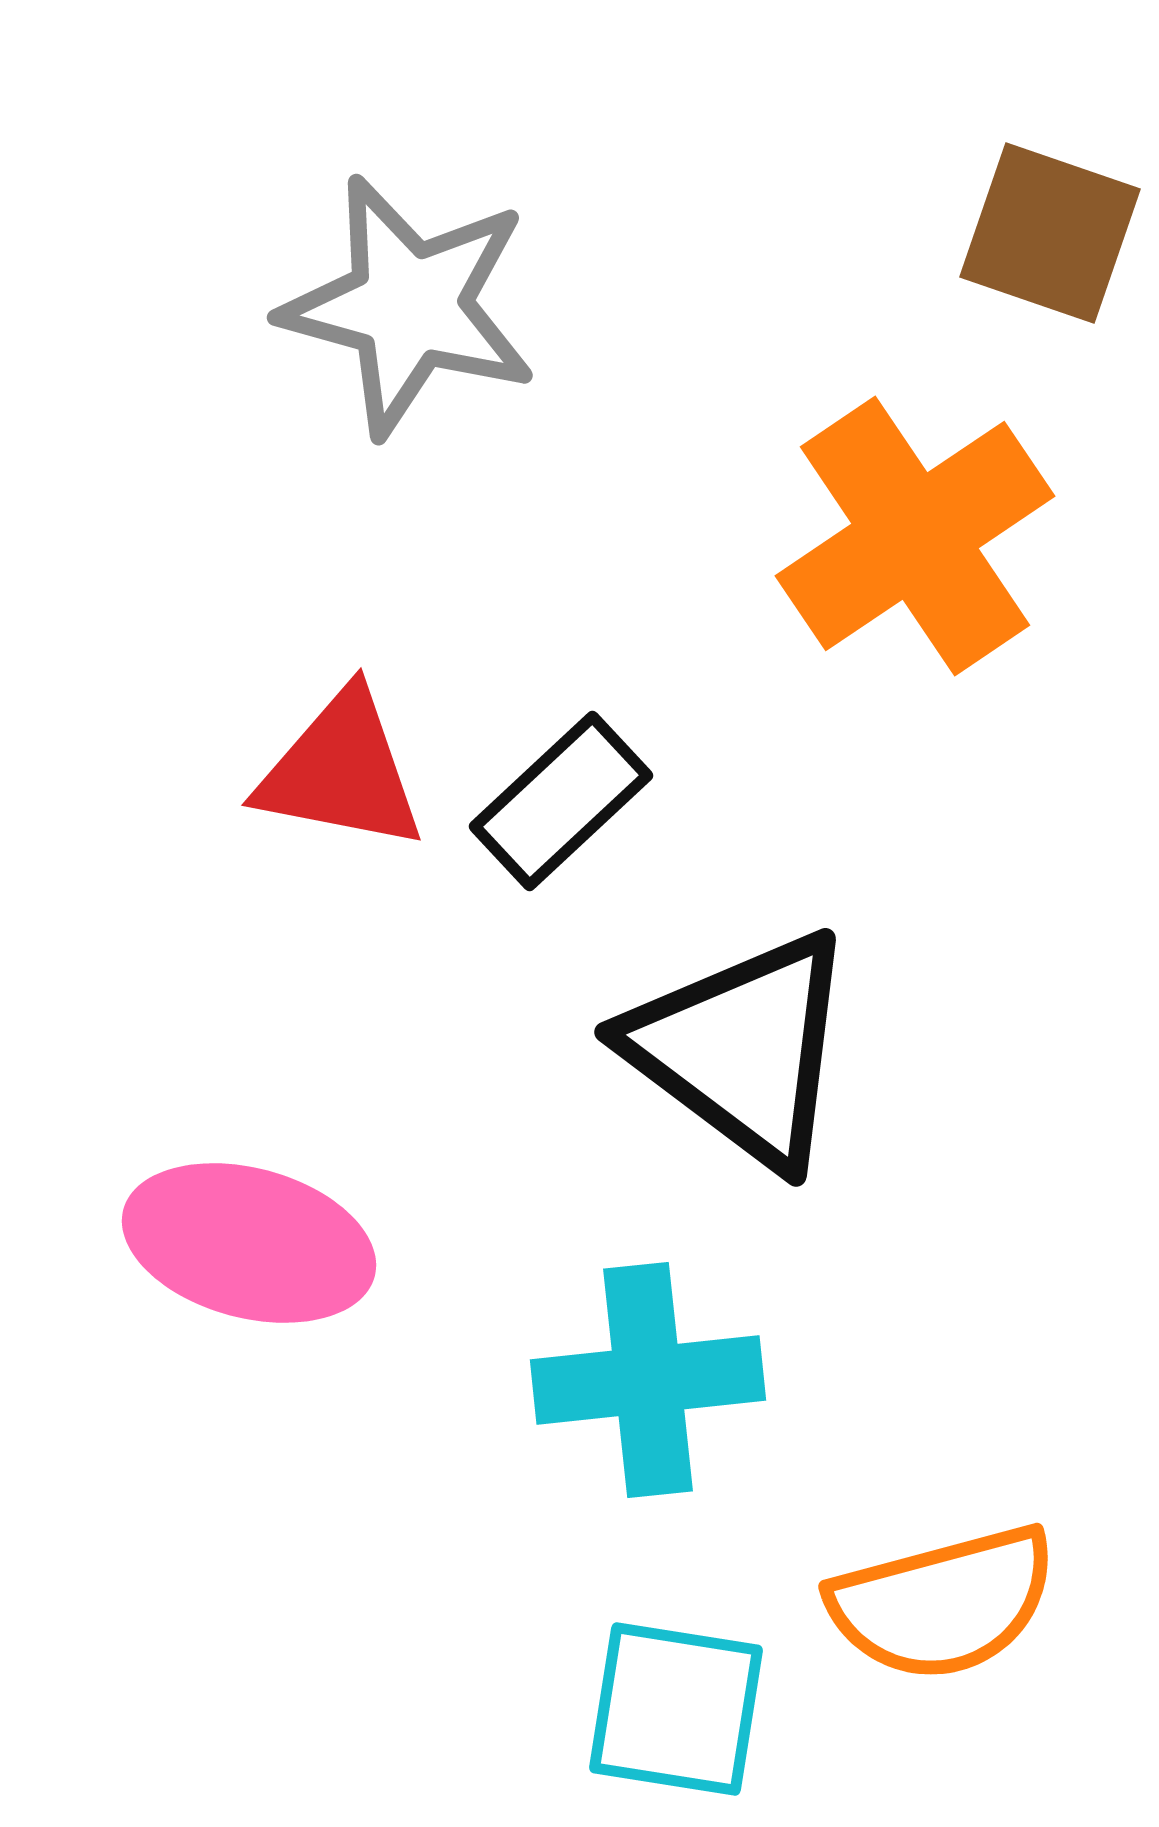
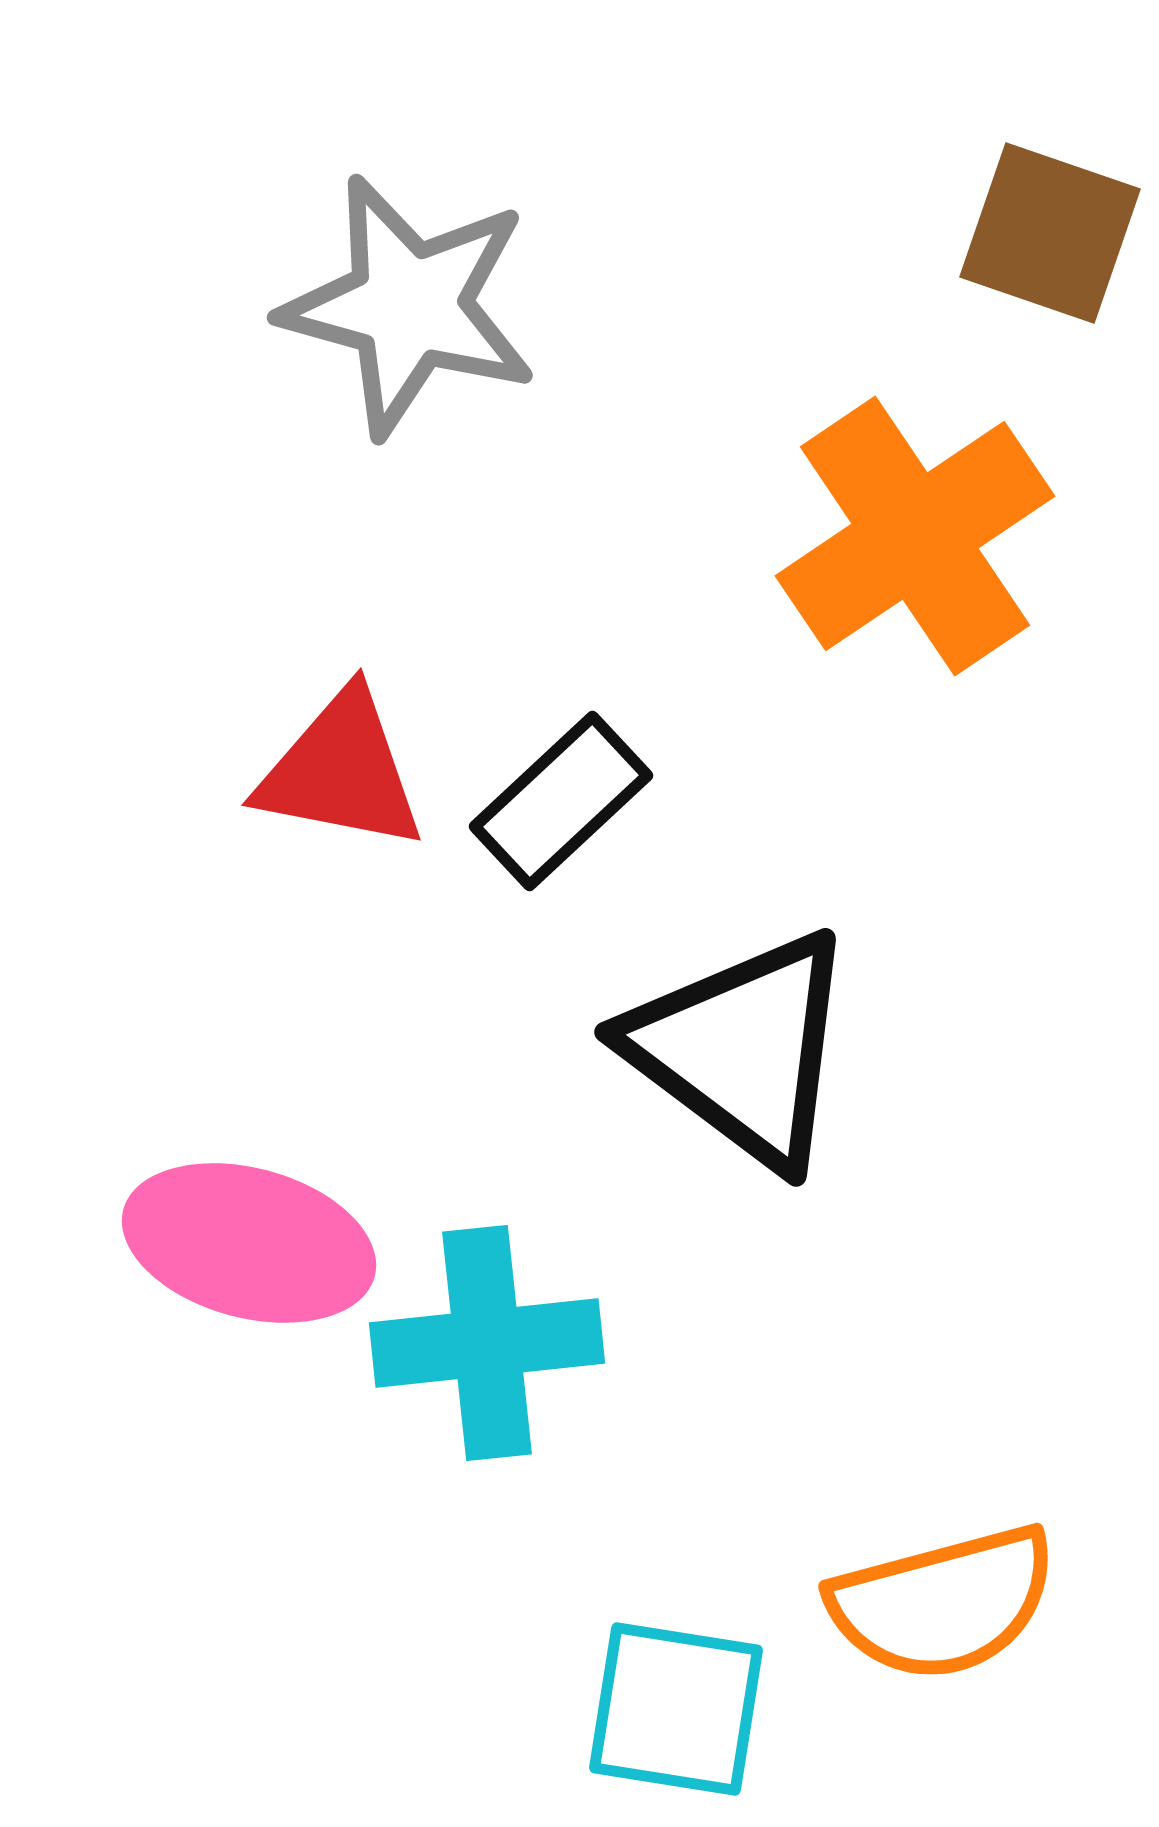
cyan cross: moved 161 px left, 37 px up
